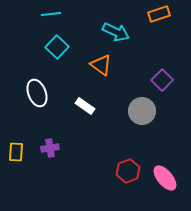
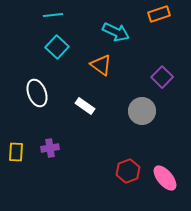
cyan line: moved 2 px right, 1 px down
purple square: moved 3 px up
